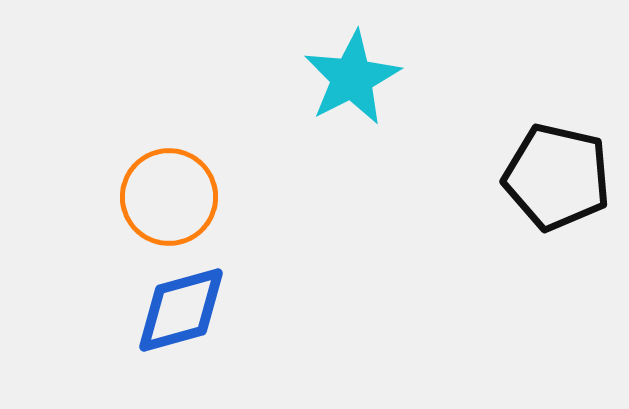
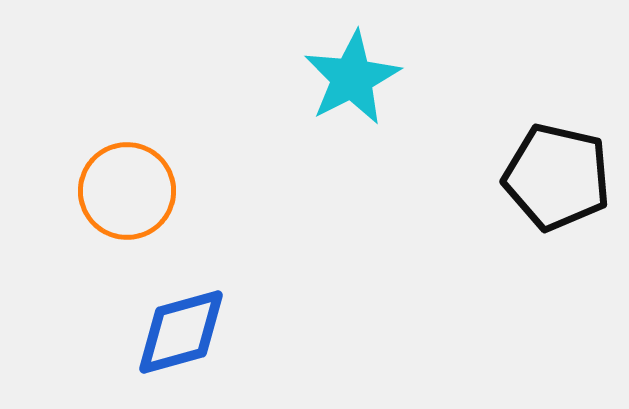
orange circle: moved 42 px left, 6 px up
blue diamond: moved 22 px down
